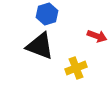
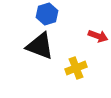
red arrow: moved 1 px right
